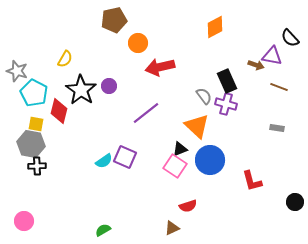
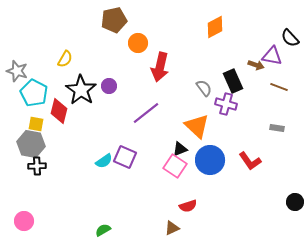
red arrow: rotated 64 degrees counterclockwise
black rectangle: moved 6 px right
gray semicircle: moved 8 px up
red L-shape: moved 2 px left, 20 px up; rotated 20 degrees counterclockwise
